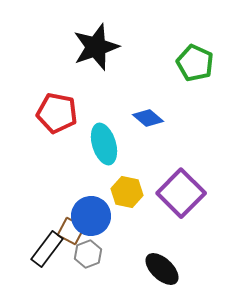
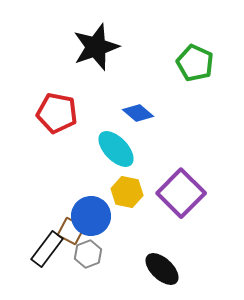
blue diamond: moved 10 px left, 5 px up
cyan ellipse: moved 12 px right, 5 px down; rotated 27 degrees counterclockwise
